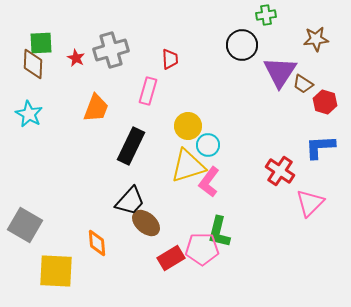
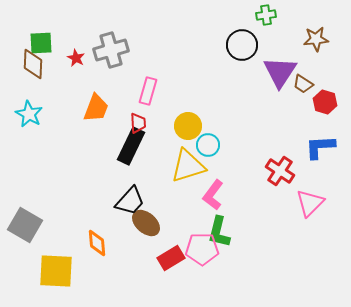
red trapezoid: moved 32 px left, 64 px down
pink L-shape: moved 4 px right, 13 px down
